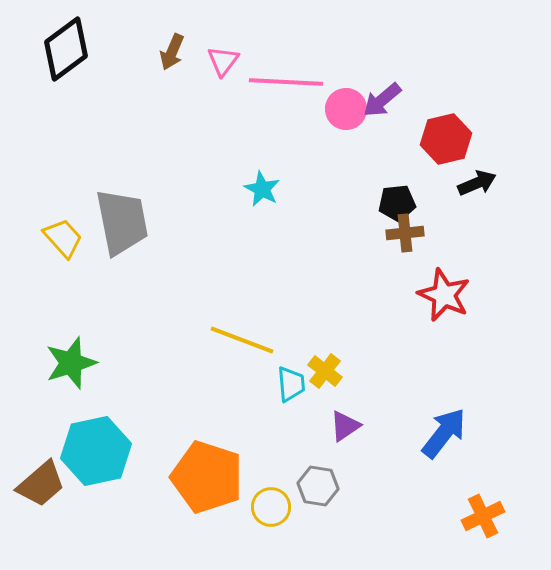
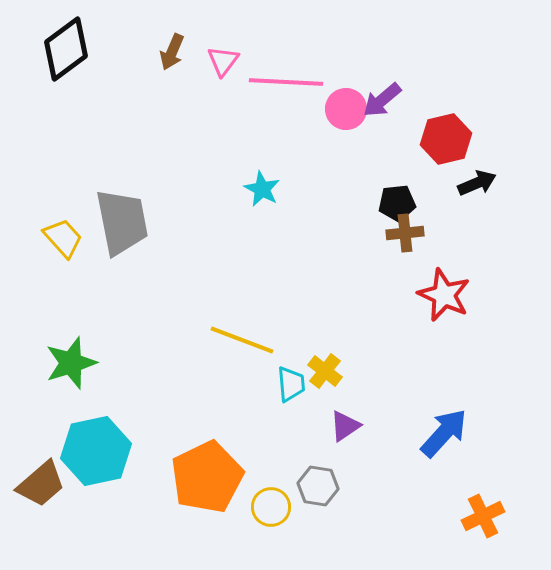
blue arrow: rotated 4 degrees clockwise
orange pentagon: rotated 28 degrees clockwise
